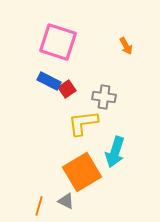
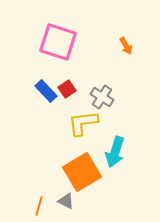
blue rectangle: moved 3 px left, 10 px down; rotated 20 degrees clockwise
gray cross: moved 2 px left; rotated 25 degrees clockwise
